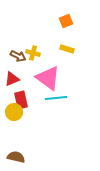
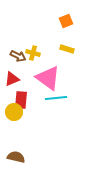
red rectangle: rotated 18 degrees clockwise
